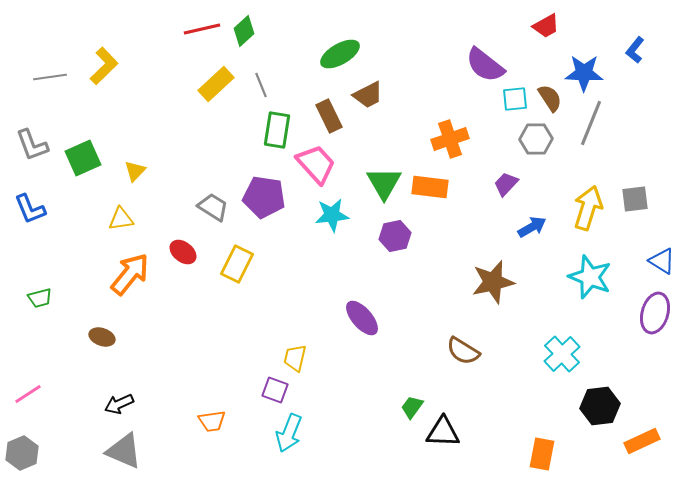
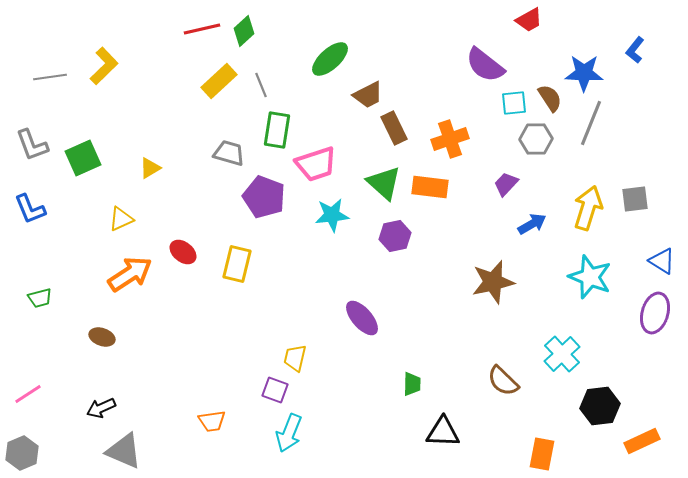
red trapezoid at (546, 26): moved 17 px left, 6 px up
green ellipse at (340, 54): moved 10 px left, 5 px down; rotated 12 degrees counterclockwise
yellow rectangle at (216, 84): moved 3 px right, 3 px up
cyan square at (515, 99): moved 1 px left, 4 px down
brown rectangle at (329, 116): moved 65 px right, 12 px down
pink trapezoid at (316, 164): rotated 114 degrees clockwise
yellow triangle at (135, 171): moved 15 px right, 3 px up; rotated 15 degrees clockwise
green triangle at (384, 183): rotated 18 degrees counterclockwise
purple pentagon at (264, 197): rotated 12 degrees clockwise
gray trapezoid at (213, 207): moved 16 px right, 54 px up; rotated 16 degrees counterclockwise
yellow triangle at (121, 219): rotated 16 degrees counterclockwise
blue arrow at (532, 227): moved 3 px up
yellow rectangle at (237, 264): rotated 12 degrees counterclockwise
orange arrow at (130, 274): rotated 18 degrees clockwise
brown semicircle at (463, 351): moved 40 px right, 30 px down; rotated 12 degrees clockwise
black arrow at (119, 404): moved 18 px left, 4 px down
green trapezoid at (412, 407): moved 23 px up; rotated 145 degrees clockwise
